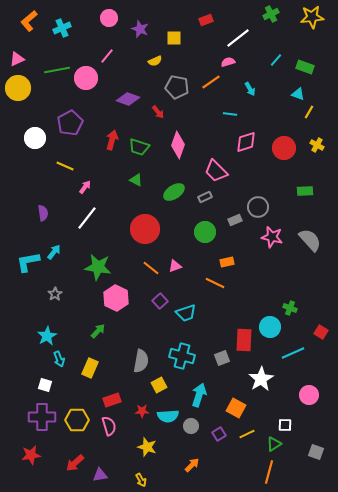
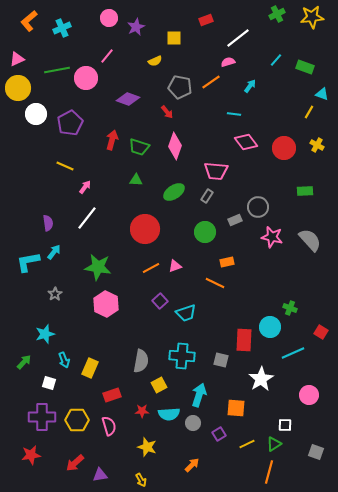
green cross at (271, 14): moved 6 px right
purple star at (140, 29): moved 4 px left, 2 px up; rotated 24 degrees clockwise
gray pentagon at (177, 87): moved 3 px right
cyan arrow at (250, 89): moved 3 px up; rotated 112 degrees counterclockwise
cyan triangle at (298, 94): moved 24 px right
red arrow at (158, 112): moved 9 px right
cyan line at (230, 114): moved 4 px right
white circle at (35, 138): moved 1 px right, 24 px up
pink diamond at (246, 142): rotated 70 degrees clockwise
pink diamond at (178, 145): moved 3 px left, 1 px down
pink trapezoid at (216, 171): rotated 40 degrees counterclockwise
green triangle at (136, 180): rotated 24 degrees counterclockwise
gray rectangle at (205, 197): moved 2 px right, 1 px up; rotated 32 degrees counterclockwise
purple semicircle at (43, 213): moved 5 px right, 10 px down
orange line at (151, 268): rotated 66 degrees counterclockwise
pink hexagon at (116, 298): moved 10 px left, 6 px down
green arrow at (98, 331): moved 74 px left, 31 px down
cyan star at (47, 336): moved 2 px left, 2 px up; rotated 12 degrees clockwise
cyan cross at (182, 356): rotated 10 degrees counterclockwise
gray square at (222, 358): moved 1 px left, 2 px down; rotated 35 degrees clockwise
cyan arrow at (59, 359): moved 5 px right, 1 px down
white square at (45, 385): moved 4 px right, 2 px up
red rectangle at (112, 400): moved 5 px up
orange square at (236, 408): rotated 24 degrees counterclockwise
cyan semicircle at (168, 416): moved 1 px right, 2 px up
gray circle at (191, 426): moved 2 px right, 3 px up
yellow line at (247, 434): moved 10 px down
